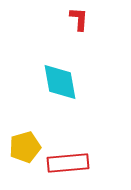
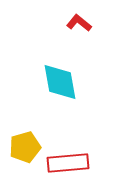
red L-shape: moved 4 px down; rotated 55 degrees counterclockwise
